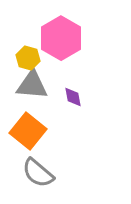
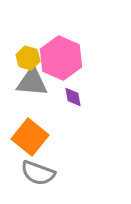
pink hexagon: moved 20 px down; rotated 6 degrees counterclockwise
gray triangle: moved 3 px up
orange square: moved 2 px right, 6 px down
gray semicircle: rotated 20 degrees counterclockwise
